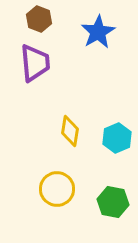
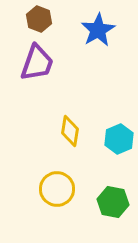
blue star: moved 2 px up
purple trapezoid: moved 2 px right; rotated 24 degrees clockwise
cyan hexagon: moved 2 px right, 1 px down
